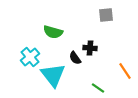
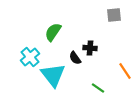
gray square: moved 8 px right
green semicircle: rotated 108 degrees clockwise
